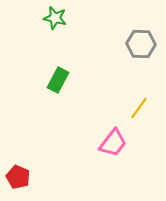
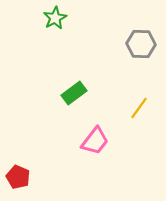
green star: rotated 30 degrees clockwise
green rectangle: moved 16 px right, 13 px down; rotated 25 degrees clockwise
pink trapezoid: moved 18 px left, 2 px up
